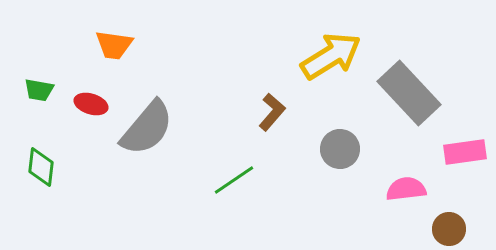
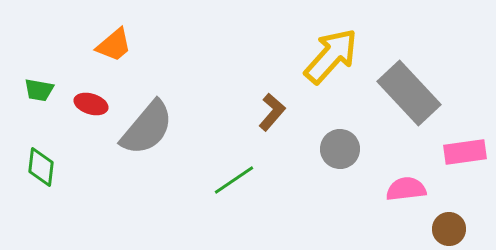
orange trapezoid: rotated 48 degrees counterclockwise
yellow arrow: rotated 16 degrees counterclockwise
